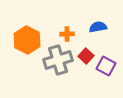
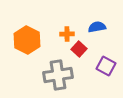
blue semicircle: moved 1 px left
red square: moved 7 px left, 7 px up
gray cross: moved 15 px down; rotated 8 degrees clockwise
